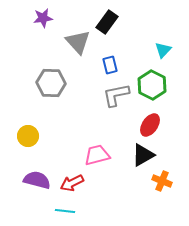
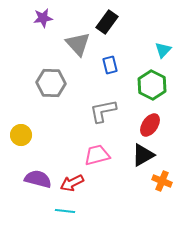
gray triangle: moved 2 px down
gray L-shape: moved 13 px left, 16 px down
yellow circle: moved 7 px left, 1 px up
purple semicircle: moved 1 px right, 1 px up
